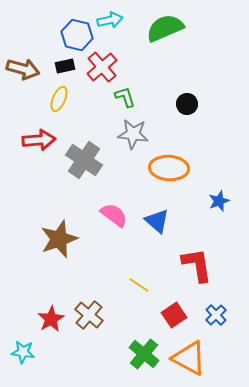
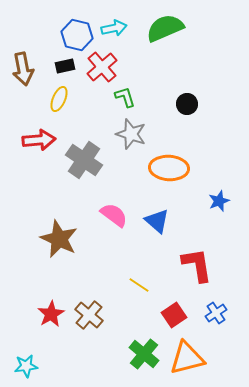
cyan arrow: moved 4 px right, 8 px down
brown arrow: rotated 64 degrees clockwise
gray star: moved 2 px left; rotated 12 degrees clockwise
brown star: rotated 27 degrees counterclockwise
blue cross: moved 2 px up; rotated 10 degrees clockwise
red star: moved 5 px up
cyan star: moved 3 px right, 14 px down; rotated 15 degrees counterclockwise
orange triangle: moved 2 px left; rotated 42 degrees counterclockwise
